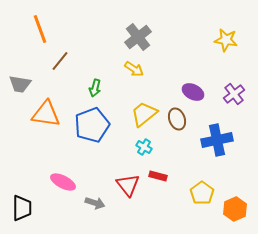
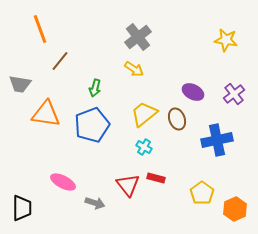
red rectangle: moved 2 px left, 2 px down
